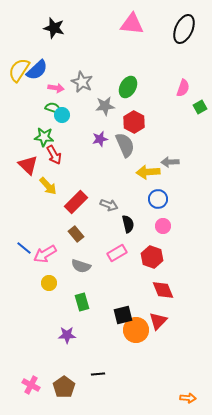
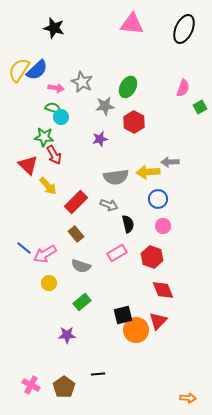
cyan circle at (62, 115): moved 1 px left, 2 px down
gray semicircle at (125, 145): moved 9 px left, 32 px down; rotated 105 degrees clockwise
green rectangle at (82, 302): rotated 66 degrees clockwise
